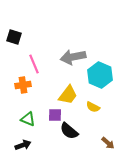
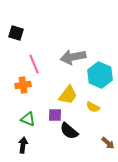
black square: moved 2 px right, 4 px up
black arrow: rotated 63 degrees counterclockwise
